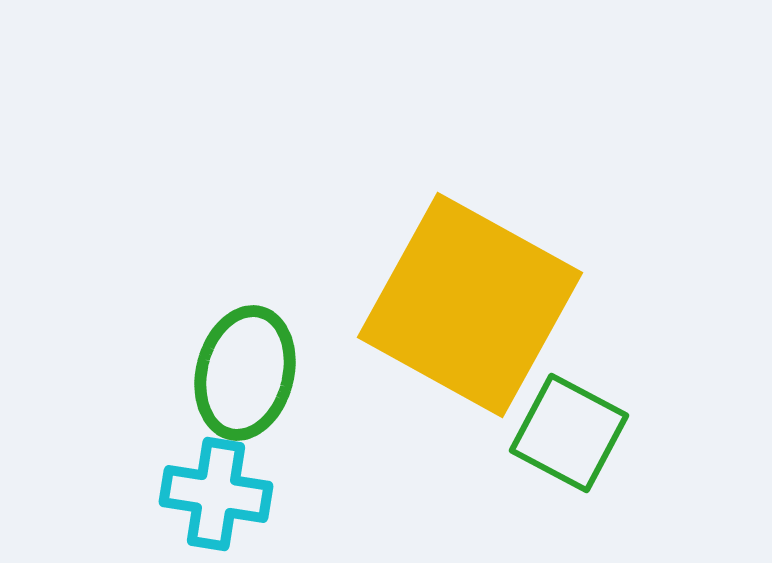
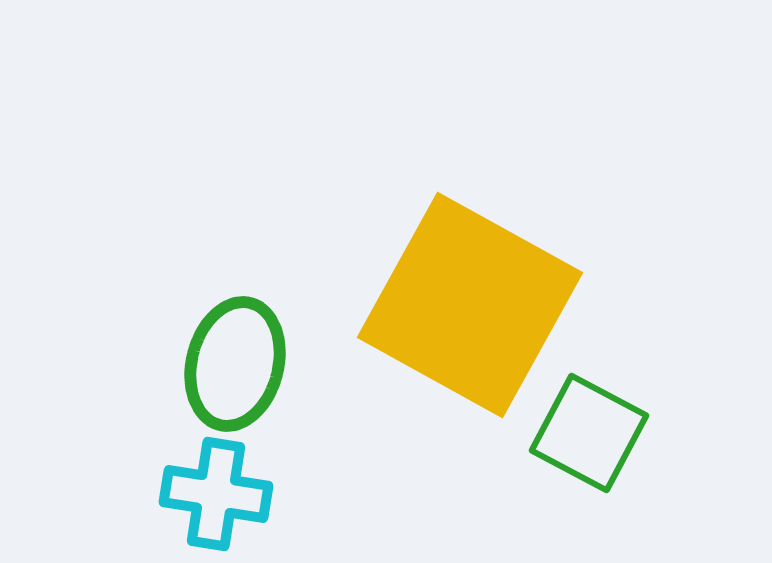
green ellipse: moved 10 px left, 9 px up
green square: moved 20 px right
